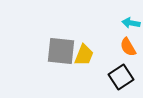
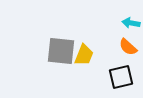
orange semicircle: rotated 18 degrees counterclockwise
black square: rotated 20 degrees clockwise
